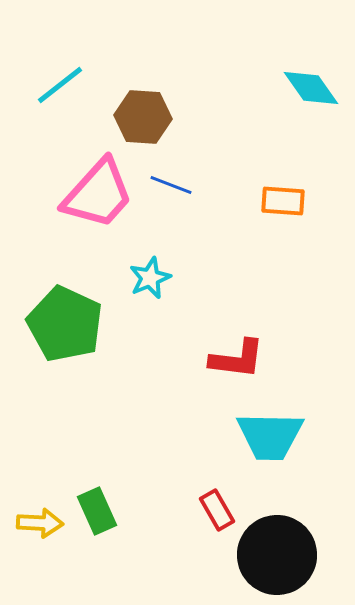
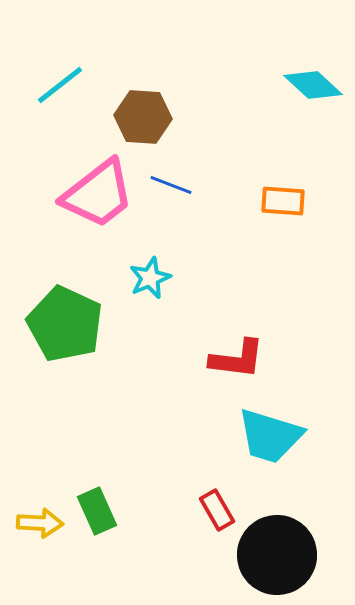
cyan diamond: moved 2 px right, 3 px up; rotated 12 degrees counterclockwise
pink trapezoid: rotated 10 degrees clockwise
cyan trapezoid: rotated 16 degrees clockwise
